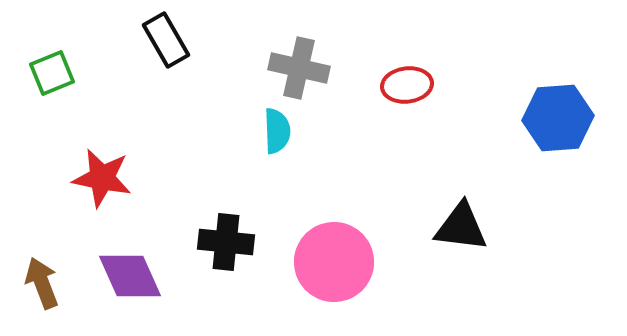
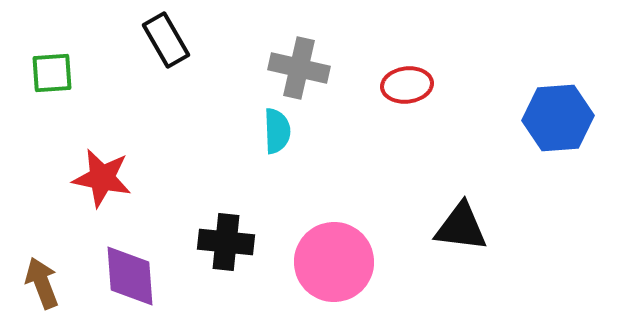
green square: rotated 18 degrees clockwise
purple diamond: rotated 20 degrees clockwise
